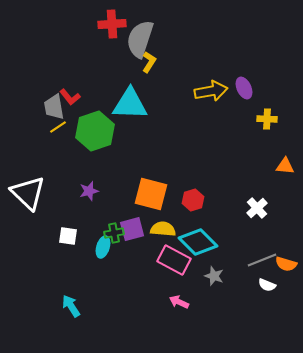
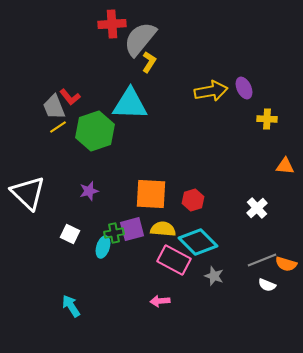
gray semicircle: rotated 21 degrees clockwise
gray trapezoid: rotated 12 degrees counterclockwise
orange square: rotated 12 degrees counterclockwise
white square: moved 2 px right, 2 px up; rotated 18 degrees clockwise
pink arrow: moved 19 px left, 1 px up; rotated 30 degrees counterclockwise
